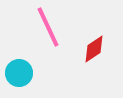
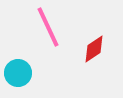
cyan circle: moved 1 px left
